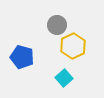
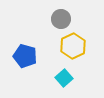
gray circle: moved 4 px right, 6 px up
blue pentagon: moved 3 px right, 1 px up
